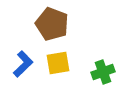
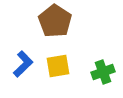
brown pentagon: moved 3 px right, 3 px up; rotated 12 degrees clockwise
yellow square: moved 3 px down
